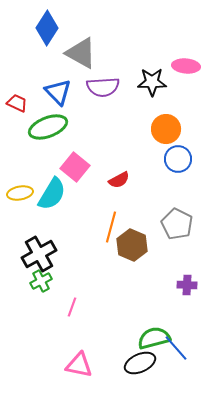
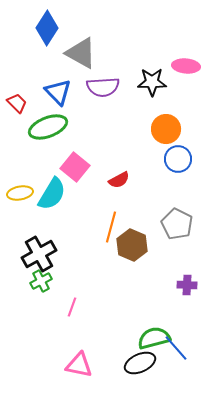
red trapezoid: rotated 20 degrees clockwise
